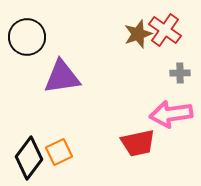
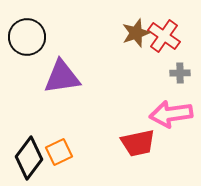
red cross: moved 1 px left, 6 px down
brown star: moved 2 px left, 1 px up
